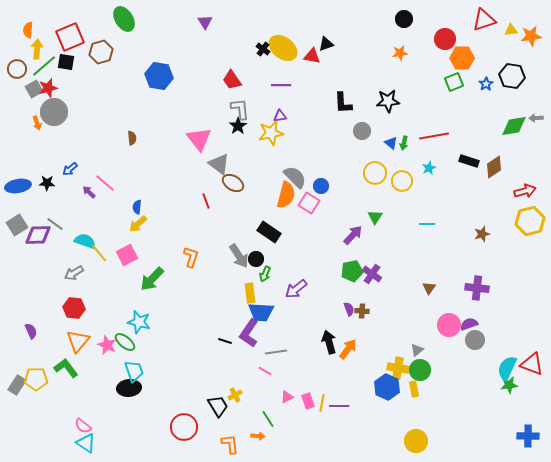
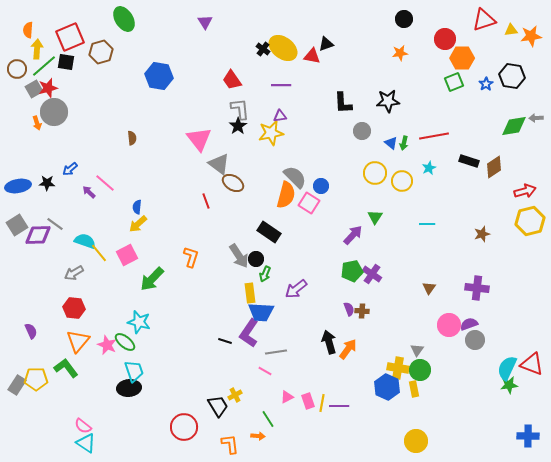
gray triangle at (417, 350): rotated 16 degrees counterclockwise
